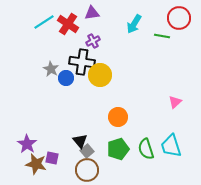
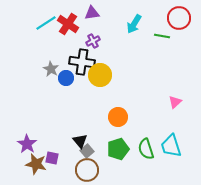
cyan line: moved 2 px right, 1 px down
